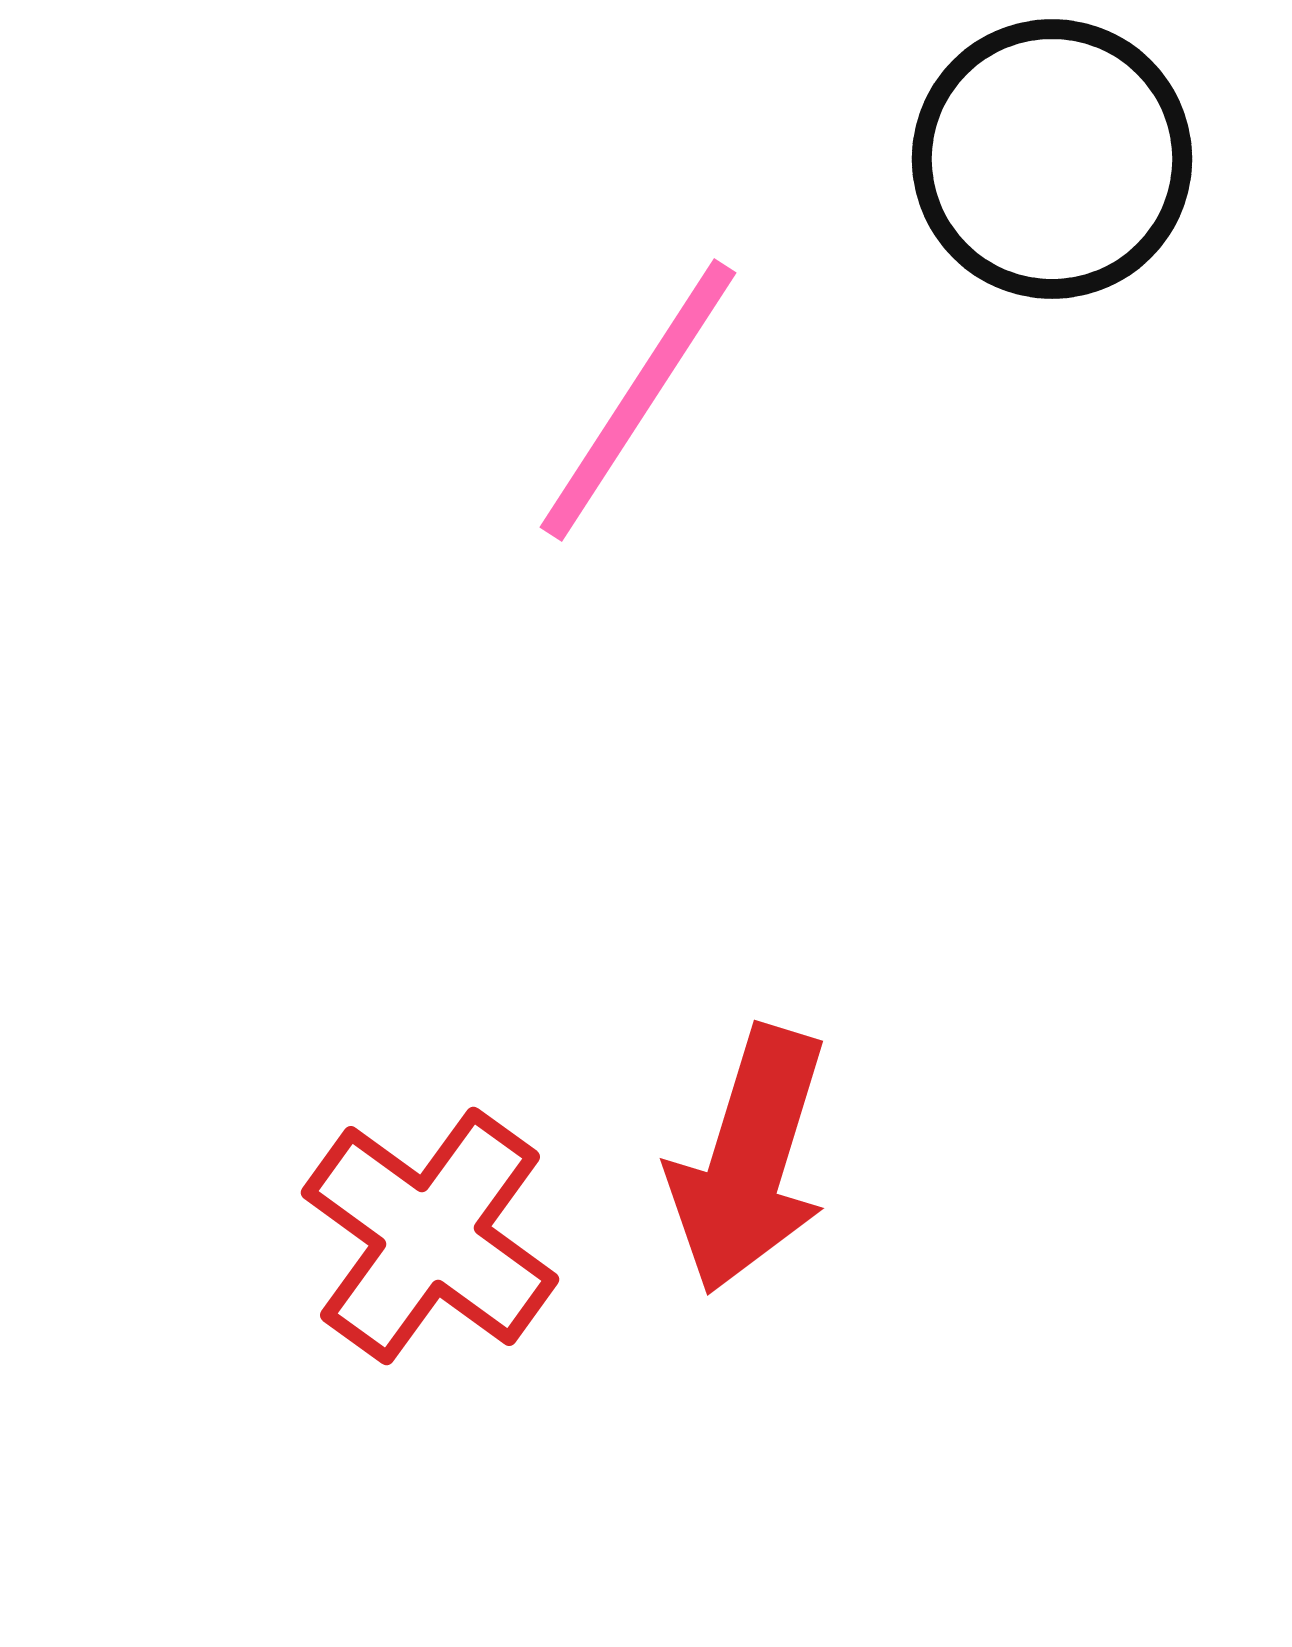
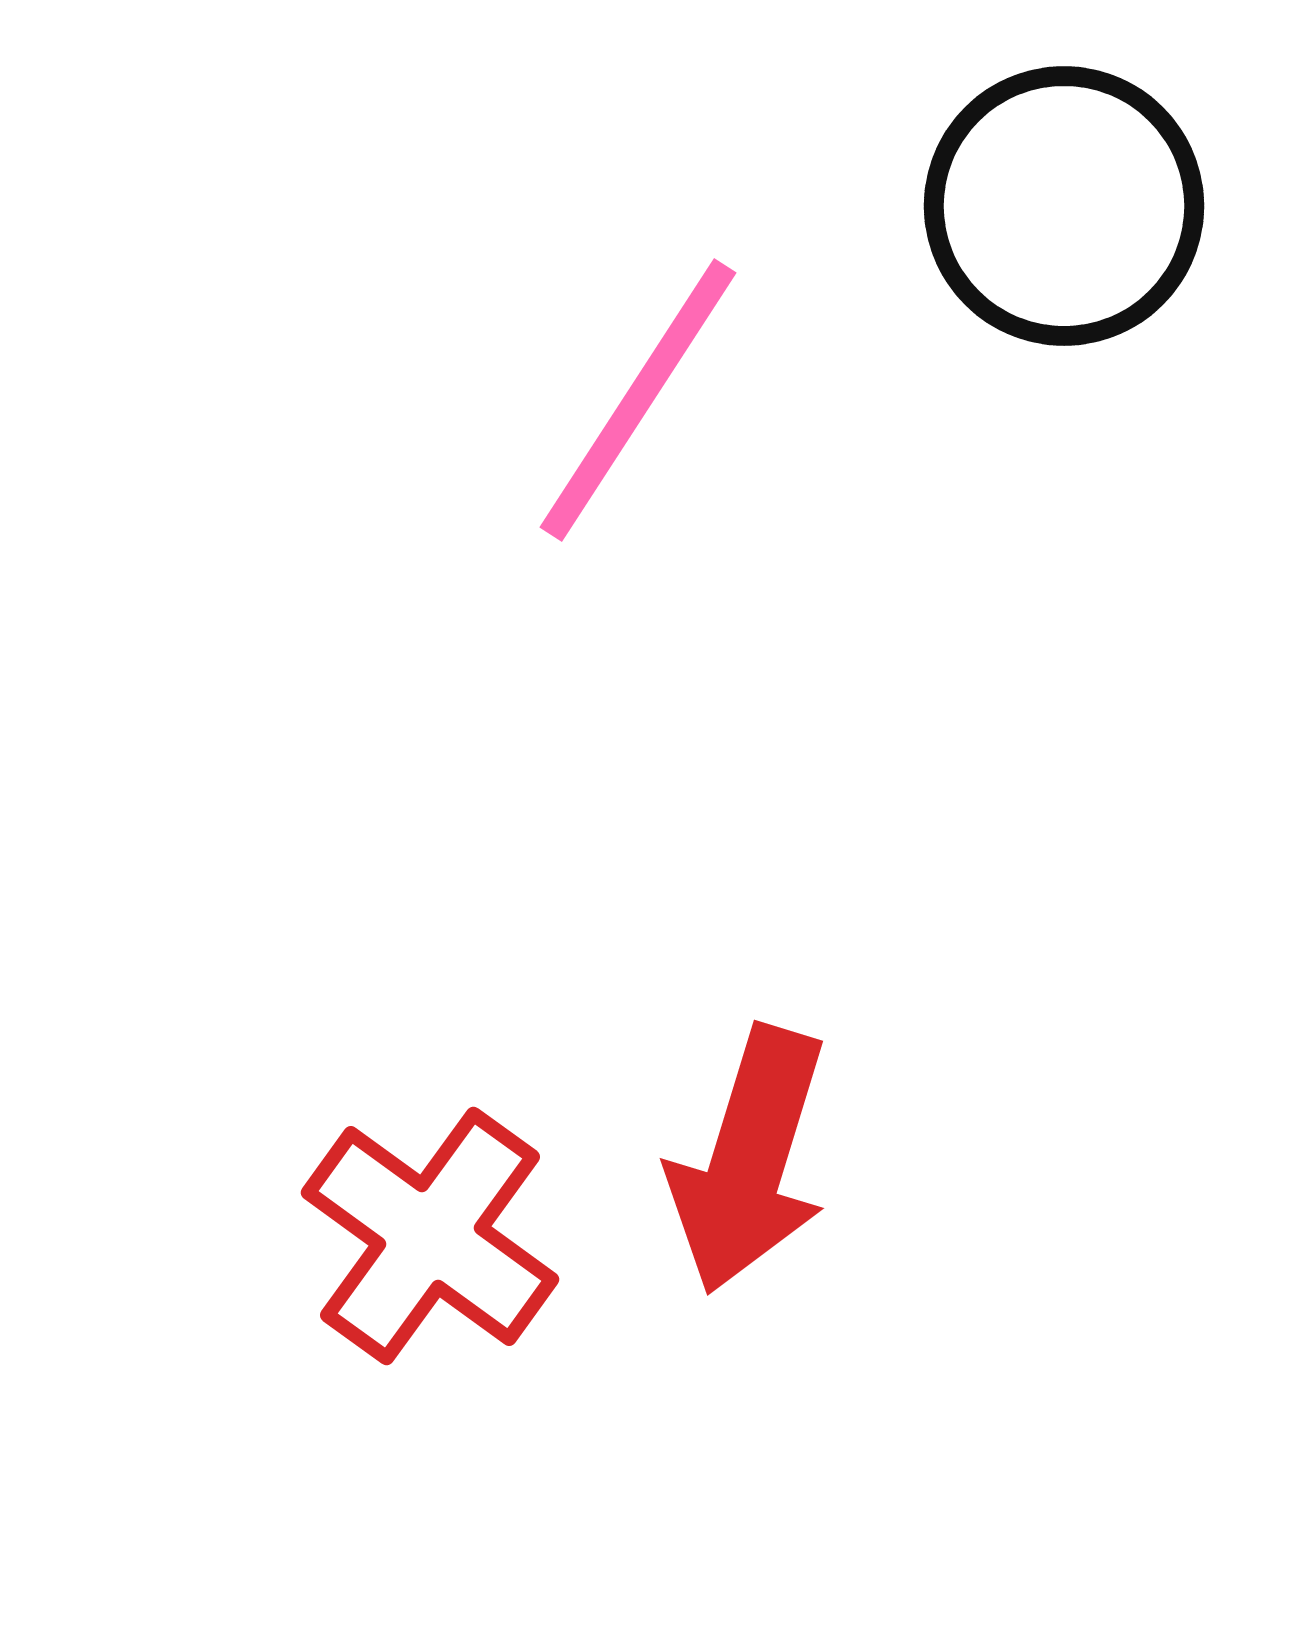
black circle: moved 12 px right, 47 px down
